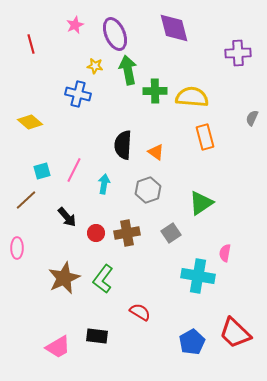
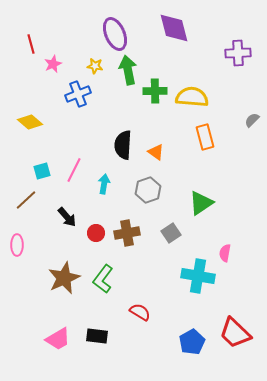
pink star: moved 22 px left, 39 px down
blue cross: rotated 35 degrees counterclockwise
gray semicircle: moved 2 px down; rotated 21 degrees clockwise
pink ellipse: moved 3 px up
pink trapezoid: moved 8 px up
